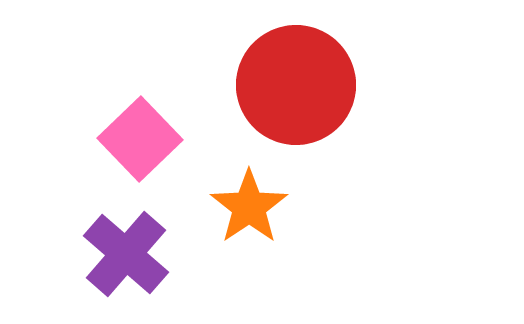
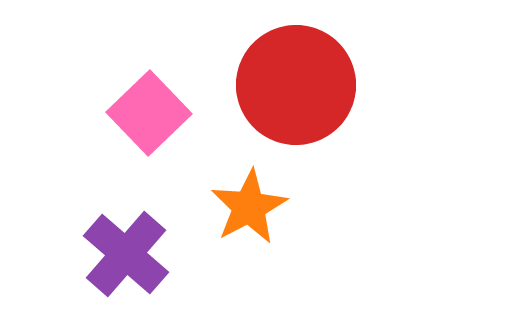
pink square: moved 9 px right, 26 px up
orange star: rotated 6 degrees clockwise
